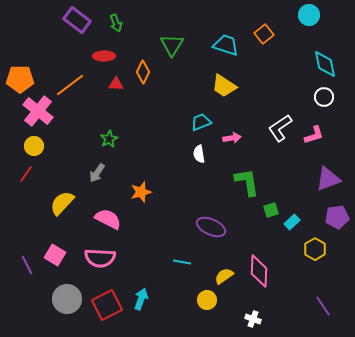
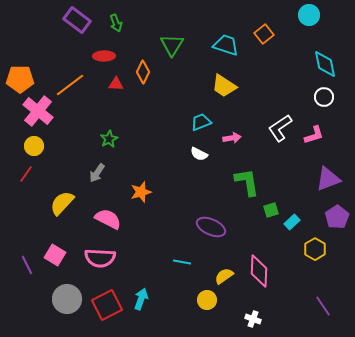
white semicircle at (199, 154): rotated 54 degrees counterclockwise
purple pentagon at (337, 217): rotated 25 degrees counterclockwise
